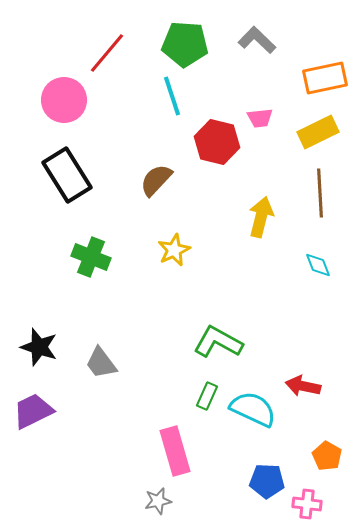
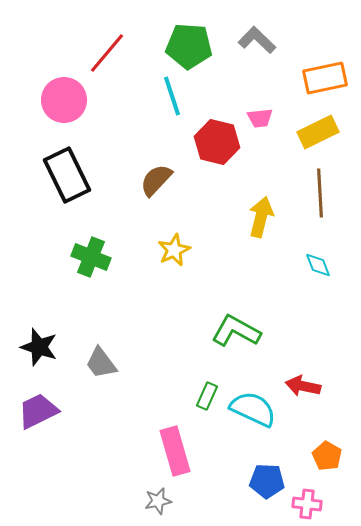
green pentagon: moved 4 px right, 2 px down
black rectangle: rotated 6 degrees clockwise
green L-shape: moved 18 px right, 11 px up
purple trapezoid: moved 5 px right
